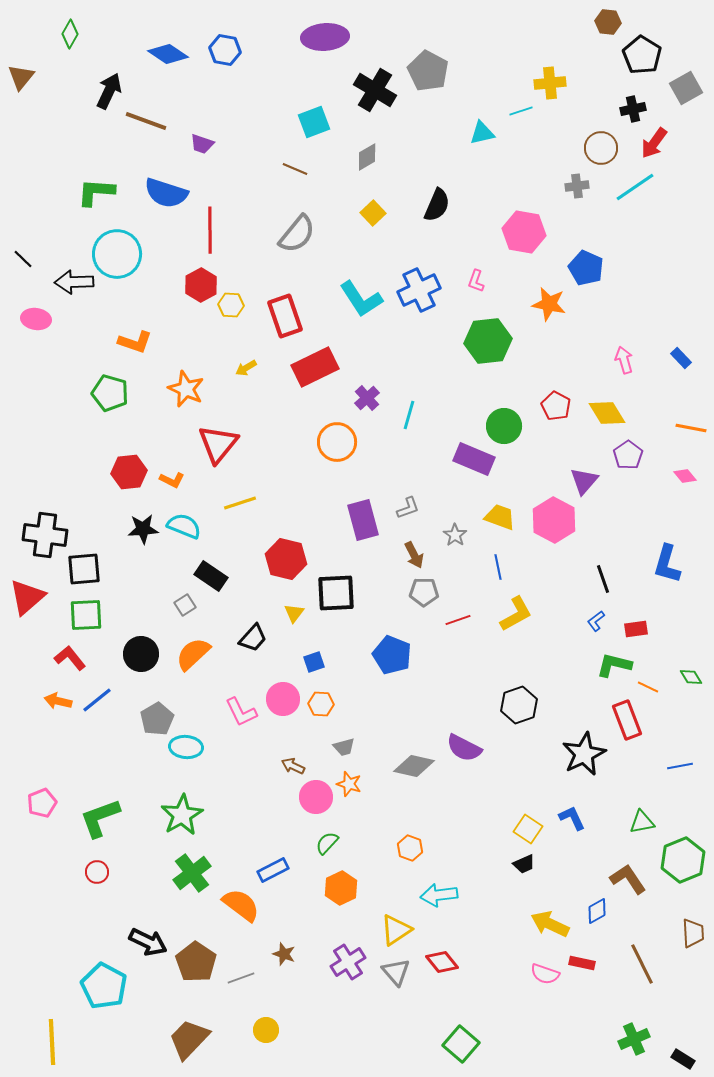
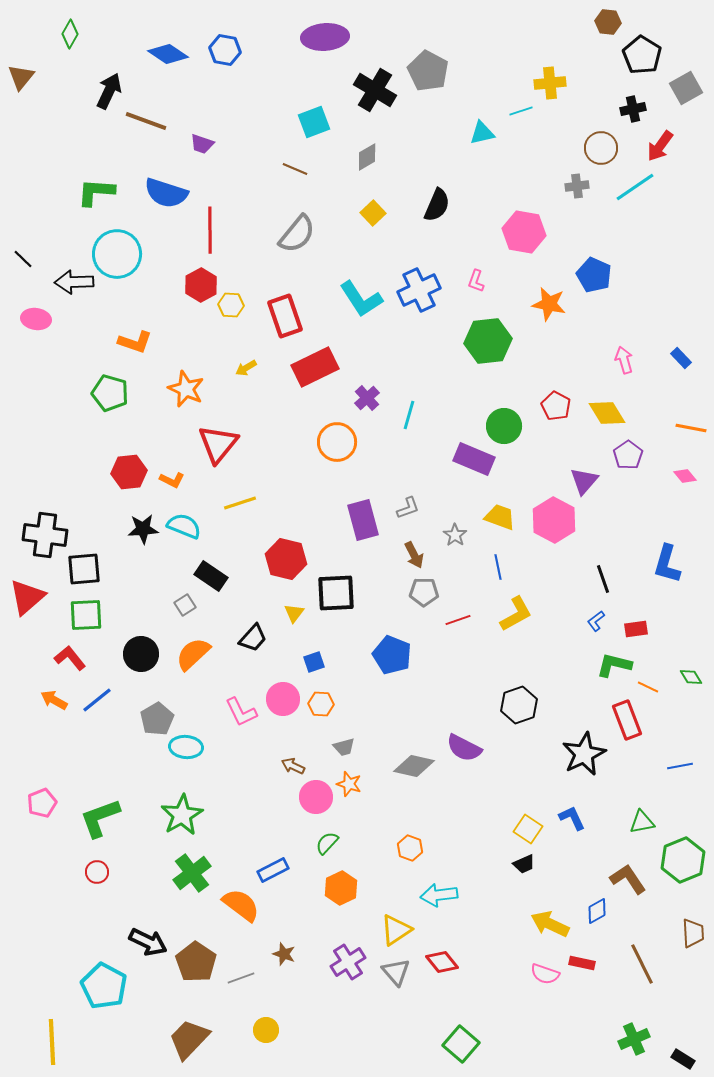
red arrow at (654, 143): moved 6 px right, 3 px down
blue pentagon at (586, 268): moved 8 px right, 7 px down
orange arrow at (58, 701): moved 4 px left, 1 px up; rotated 16 degrees clockwise
